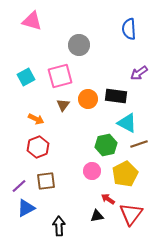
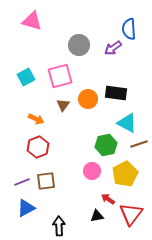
purple arrow: moved 26 px left, 25 px up
black rectangle: moved 3 px up
purple line: moved 3 px right, 4 px up; rotated 21 degrees clockwise
